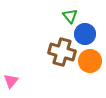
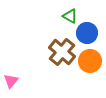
green triangle: rotated 21 degrees counterclockwise
blue circle: moved 2 px right, 1 px up
brown cross: rotated 24 degrees clockwise
